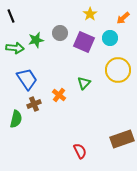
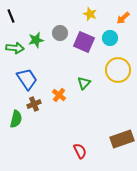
yellow star: rotated 16 degrees counterclockwise
